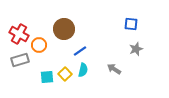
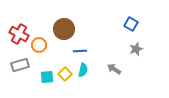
blue square: rotated 24 degrees clockwise
blue line: rotated 32 degrees clockwise
gray rectangle: moved 5 px down
